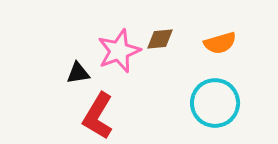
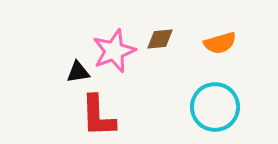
pink star: moved 5 px left
black triangle: moved 1 px up
cyan circle: moved 4 px down
red L-shape: rotated 33 degrees counterclockwise
